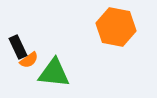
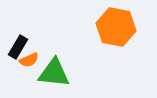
black rectangle: rotated 55 degrees clockwise
orange semicircle: rotated 12 degrees clockwise
